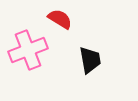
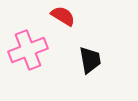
red semicircle: moved 3 px right, 3 px up
